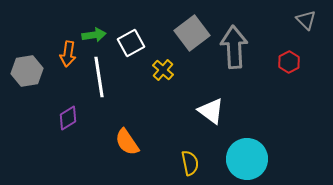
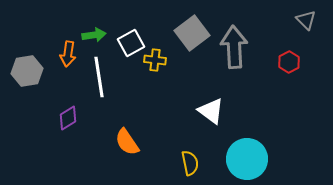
yellow cross: moved 8 px left, 10 px up; rotated 35 degrees counterclockwise
